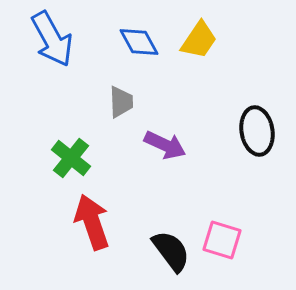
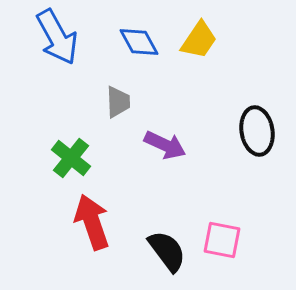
blue arrow: moved 5 px right, 2 px up
gray trapezoid: moved 3 px left
pink square: rotated 6 degrees counterclockwise
black semicircle: moved 4 px left
